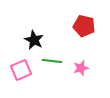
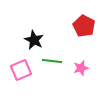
red pentagon: rotated 15 degrees clockwise
